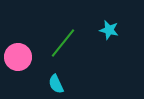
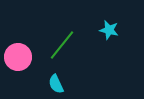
green line: moved 1 px left, 2 px down
